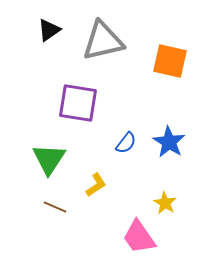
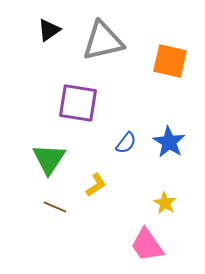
pink trapezoid: moved 8 px right, 8 px down
